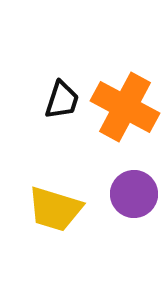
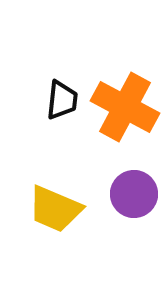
black trapezoid: rotated 12 degrees counterclockwise
yellow trapezoid: rotated 6 degrees clockwise
